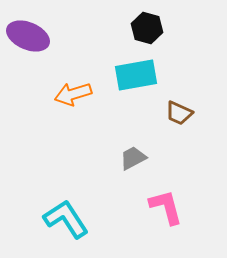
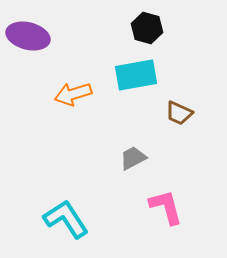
purple ellipse: rotated 9 degrees counterclockwise
